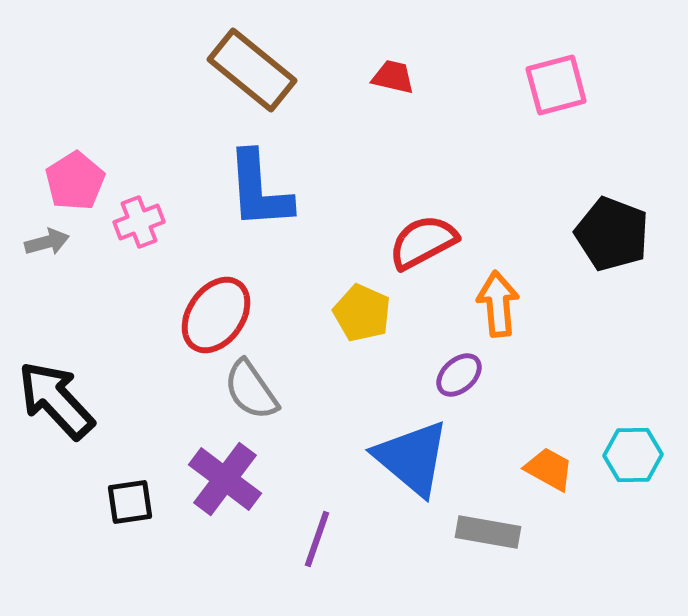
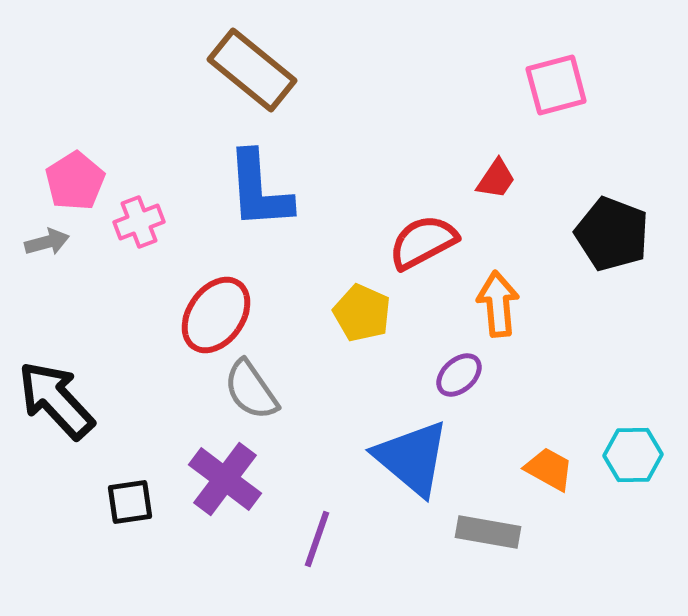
red trapezoid: moved 103 px right, 102 px down; rotated 111 degrees clockwise
